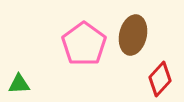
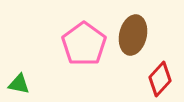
green triangle: rotated 15 degrees clockwise
